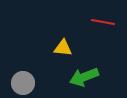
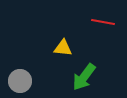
green arrow: rotated 32 degrees counterclockwise
gray circle: moved 3 px left, 2 px up
